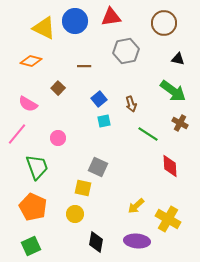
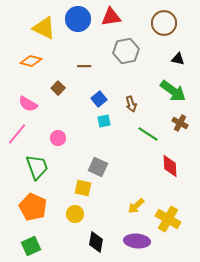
blue circle: moved 3 px right, 2 px up
